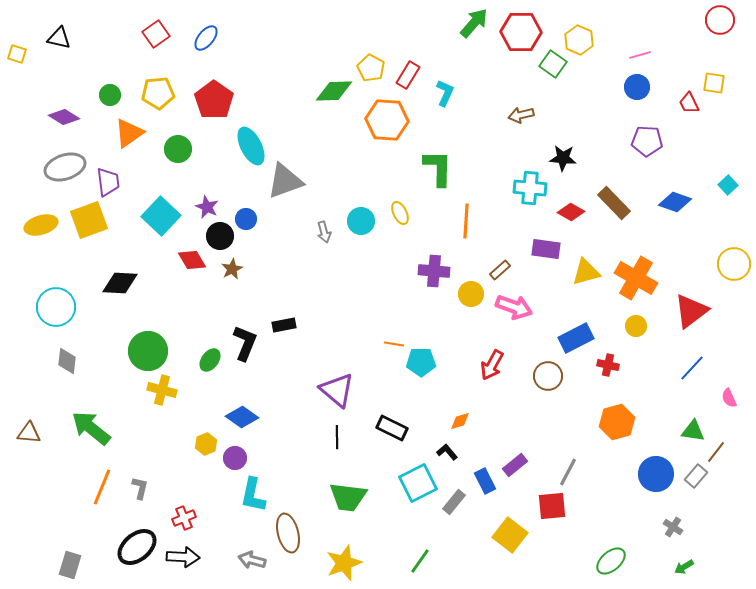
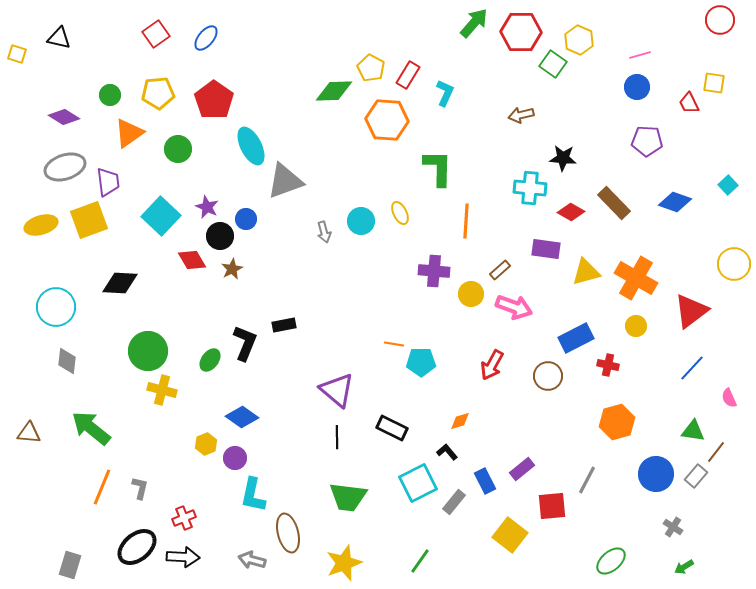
purple rectangle at (515, 465): moved 7 px right, 4 px down
gray line at (568, 472): moved 19 px right, 8 px down
